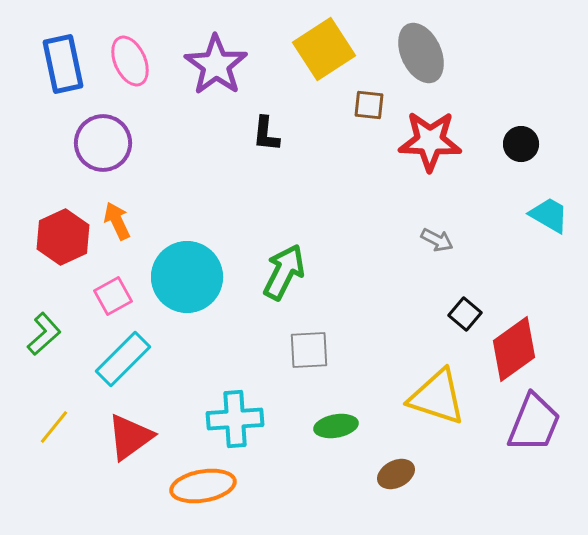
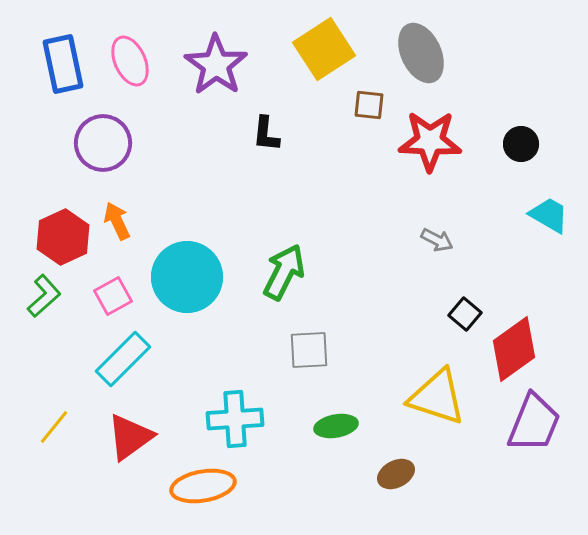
green L-shape: moved 38 px up
